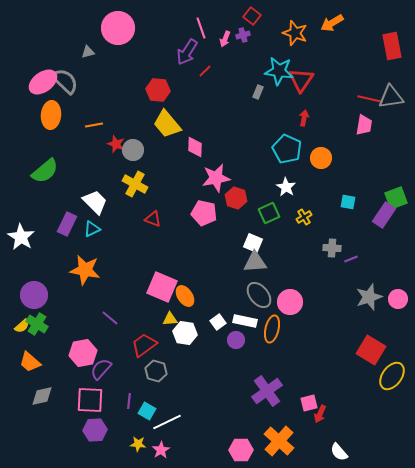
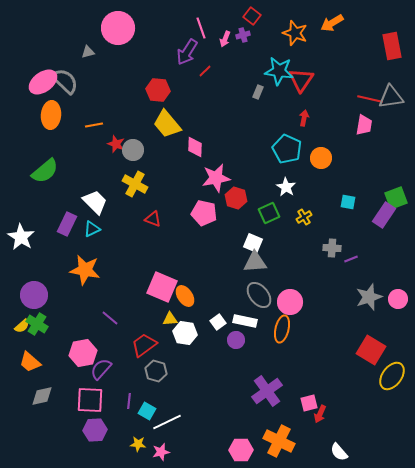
orange ellipse at (272, 329): moved 10 px right
orange cross at (279, 441): rotated 16 degrees counterclockwise
pink star at (161, 450): moved 2 px down; rotated 18 degrees clockwise
